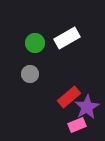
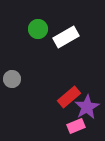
white rectangle: moved 1 px left, 1 px up
green circle: moved 3 px right, 14 px up
gray circle: moved 18 px left, 5 px down
pink rectangle: moved 1 px left, 1 px down
